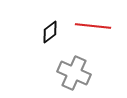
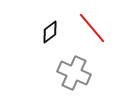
red line: moved 1 px left, 2 px down; rotated 44 degrees clockwise
